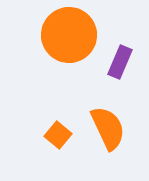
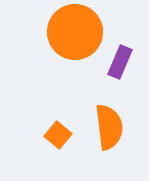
orange circle: moved 6 px right, 3 px up
orange semicircle: moved 1 px right, 1 px up; rotated 18 degrees clockwise
